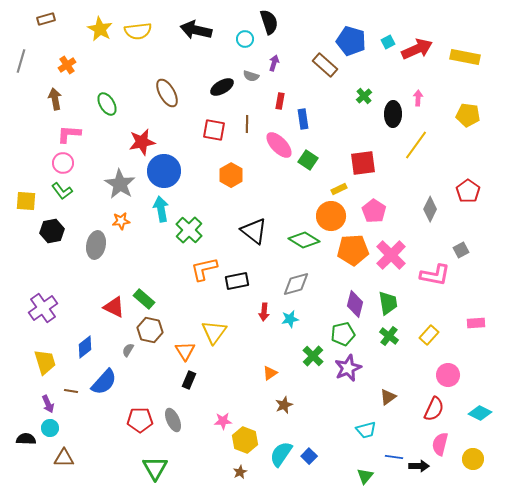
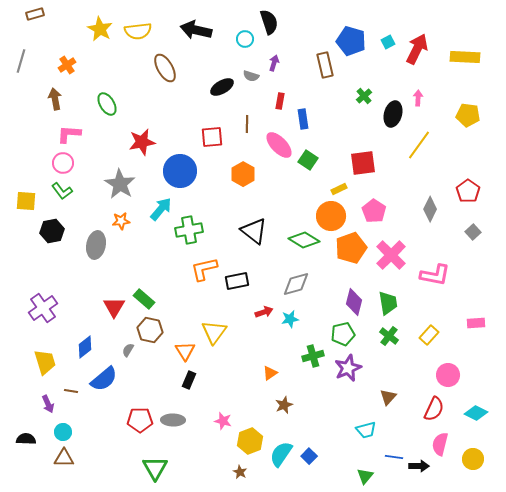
brown rectangle at (46, 19): moved 11 px left, 5 px up
red arrow at (417, 49): rotated 40 degrees counterclockwise
yellow rectangle at (465, 57): rotated 8 degrees counterclockwise
brown rectangle at (325, 65): rotated 35 degrees clockwise
brown ellipse at (167, 93): moved 2 px left, 25 px up
black ellipse at (393, 114): rotated 15 degrees clockwise
red square at (214, 130): moved 2 px left, 7 px down; rotated 15 degrees counterclockwise
yellow line at (416, 145): moved 3 px right
blue circle at (164, 171): moved 16 px right
orange hexagon at (231, 175): moved 12 px right, 1 px up
cyan arrow at (161, 209): rotated 50 degrees clockwise
green cross at (189, 230): rotated 36 degrees clockwise
orange pentagon at (353, 250): moved 2 px left, 2 px up; rotated 16 degrees counterclockwise
gray square at (461, 250): moved 12 px right, 18 px up; rotated 14 degrees counterclockwise
purple diamond at (355, 304): moved 1 px left, 2 px up
red triangle at (114, 307): rotated 35 degrees clockwise
red arrow at (264, 312): rotated 114 degrees counterclockwise
green cross at (313, 356): rotated 30 degrees clockwise
blue semicircle at (104, 382): moved 3 px up; rotated 8 degrees clockwise
brown triangle at (388, 397): rotated 12 degrees counterclockwise
cyan diamond at (480, 413): moved 4 px left
gray ellipse at (173, 420): rotated 65 degrees counterclockwise
pink star at (223, 421): rotated 18 degrees clockwise
cyan circle at (50, 428): moved 13 px right, 4 px down
yellow hexagon at (245, 440): moved 5 px right, 1 px down; rotated 20 degrees clockwise
brown star at (240, 472): rotated 16 degrees counterclockwise
